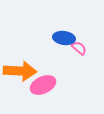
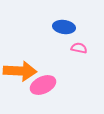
blue ellipse: moved 11 px up
pink semicircle: rotated 28 degrees counterclockwise
